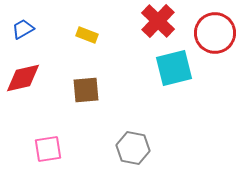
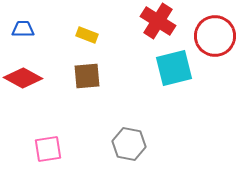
red cross: rotated 12 degrees counterclockwise
blue trapezoid: rotated 30 degrees clockwise
red circle: moved 3 px down
red diamond: rotated 42 degrees clockwise
brown square: moved 1 px right, 14 px up
gray hexagon: moved 4 px left, 4 px up
